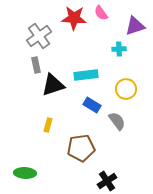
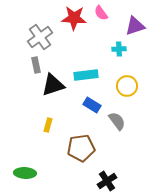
gray cross: moved 1 px right, 1 px down
yellow circle: moved 1 px right, 3 px up
